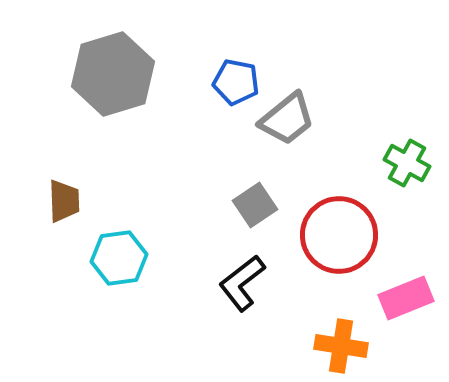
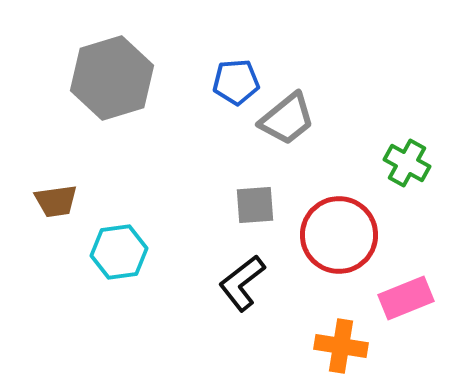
gray hexagon: moved 1 px left, 4 px down
blue pentagon: rotated 15 degrees counterclockwise
brown trapezoid: moved 8 px left; rotated 84 degrees clockwise
gray square: rotated 30 degrees clockwise
cyan hexagon: moved 6 px up
